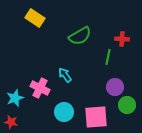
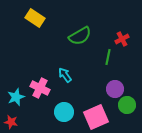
red cross: rotated 32 degrees counterclockwise
purple circle: moved 2 px down
cyan star: moved 1 px right, 1 px up
pink square: rotated 20 degrees counterclockwise
